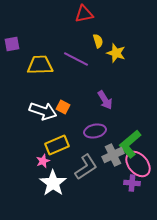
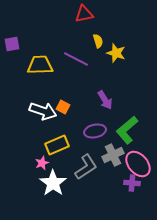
green L-shape: moved 3 px left, 14 px up
pink star: moved 1 px left, 2 px down
